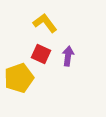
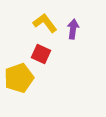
purple arrow: moved 5 px right, 27 px up
